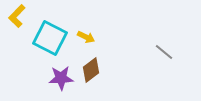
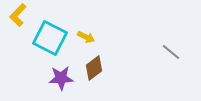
yellow L-shape: moved 1 px right, 1 px up
gray line: moved 7 px right
brown diamond: moved 3 px right, 2 px up
